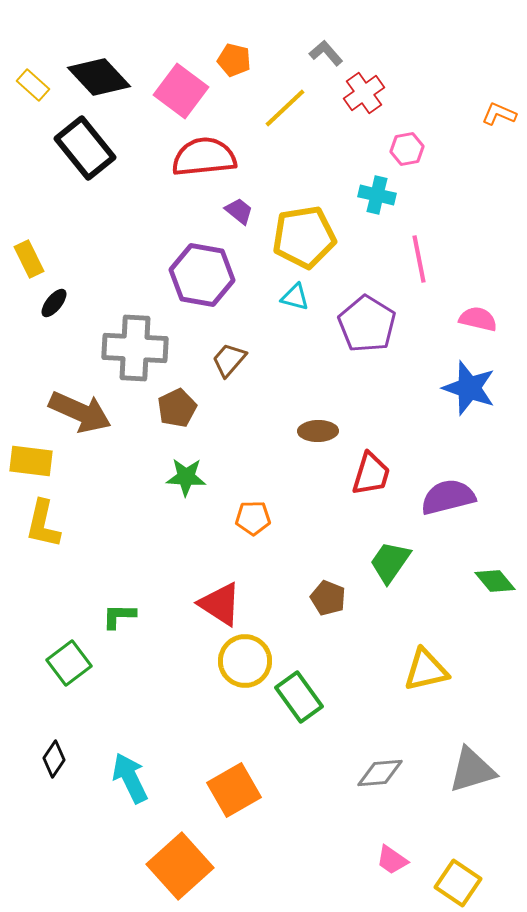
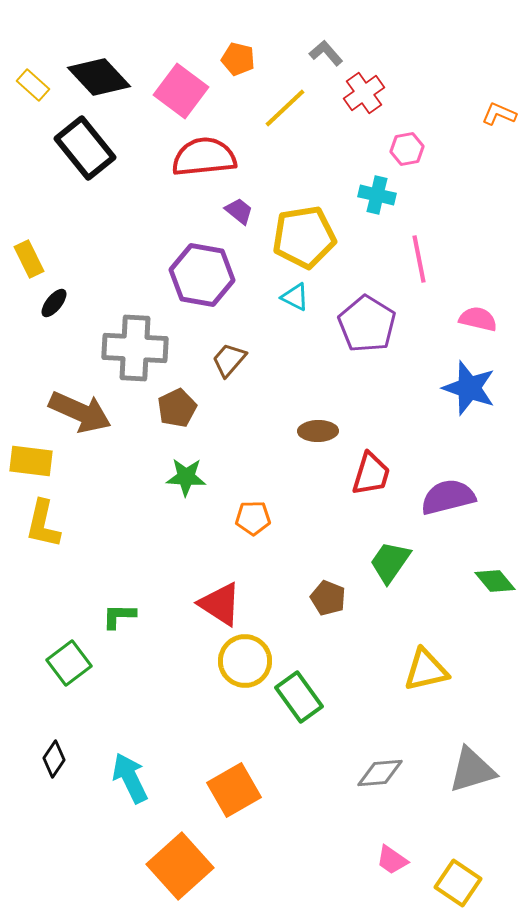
orange pentagon at (234, 60): moved 4 px right, 1 px up
cyan triangle at (295, 297): rotated 12 degrees clockwise
